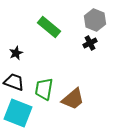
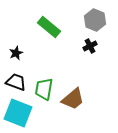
black cross: moved 3 px down
black trapezoid: moved 2 px right
